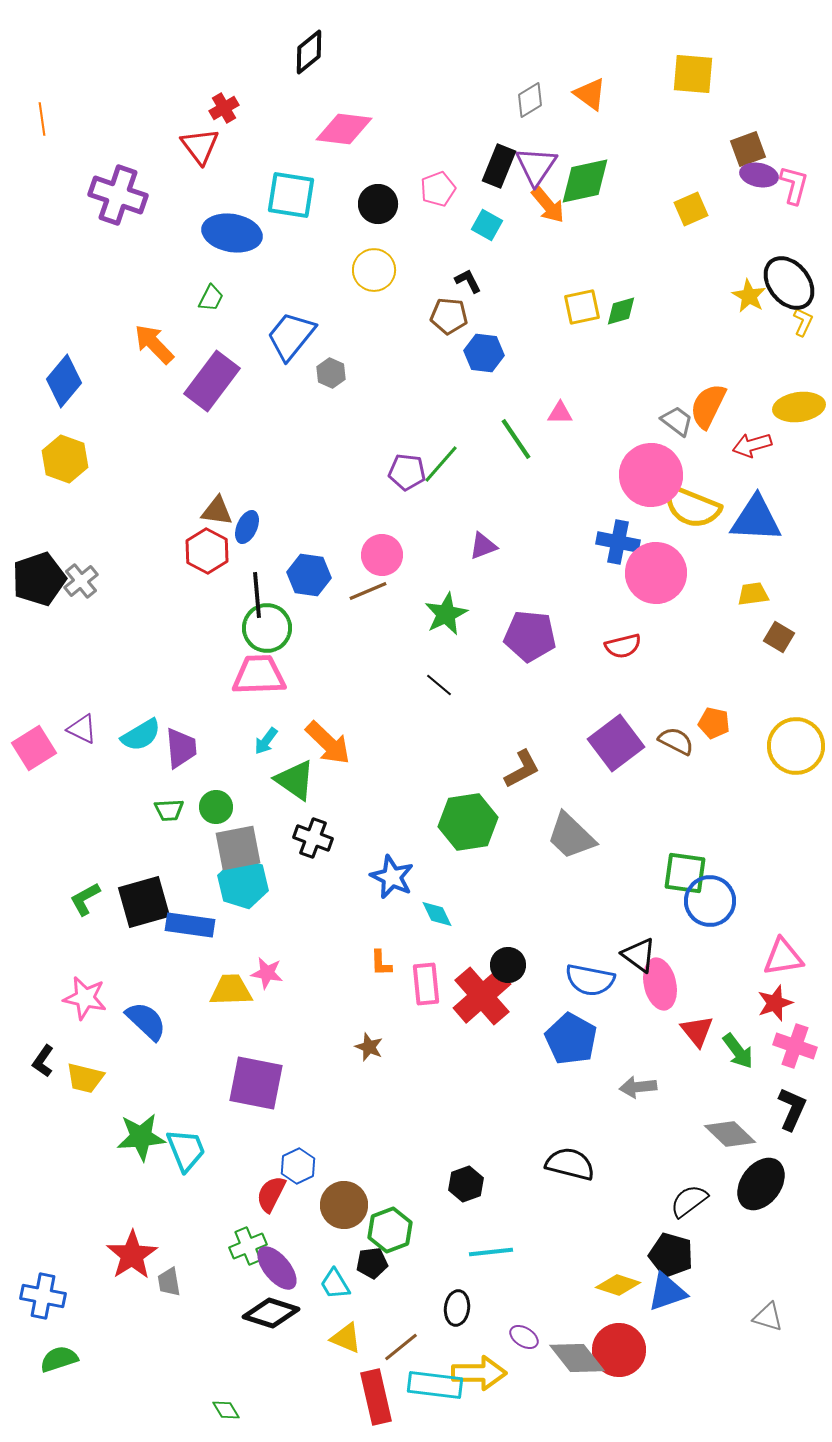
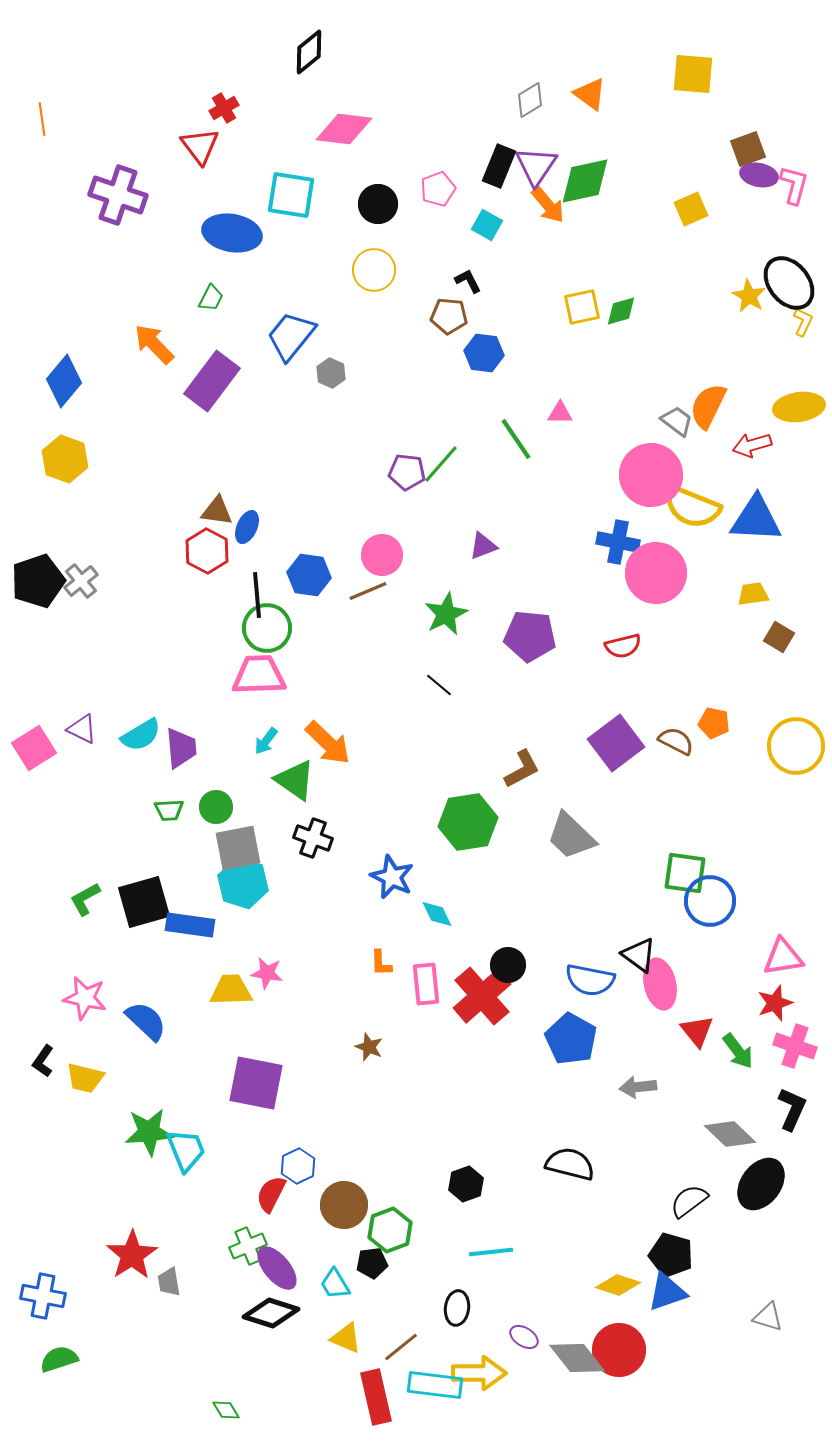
black pentagon at (39, 579): moved 1 px left, 2 px down
green star at (141, 1137): moved 8 px right, 5 px up
